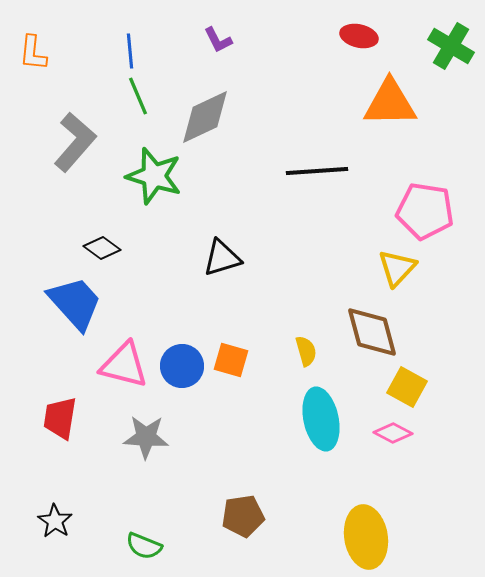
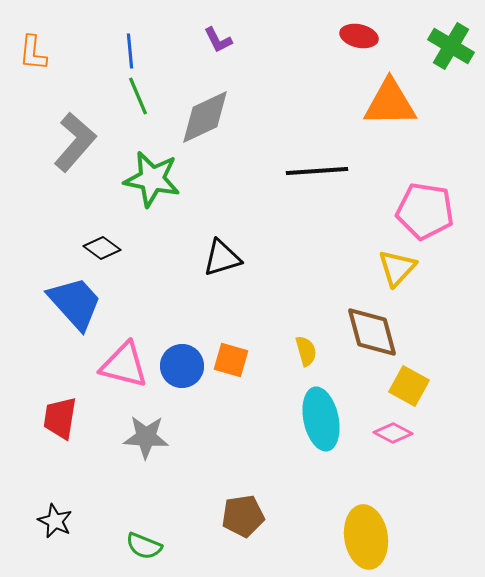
green star: moved 2 px left, 3 px down; rotated 6 degrees counterclockwise
yellow square: moved 2 px right, 1 px up
black star: rotated 8 degrees counterclockwise
